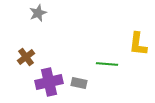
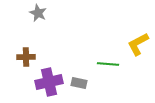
gray star: rotated 24 degrees counterclockwise
yellow L-shape: rotated 55 degrees clockwise
brown cross: rotated 36 degrees clockwise
green line: moved 1 px right
